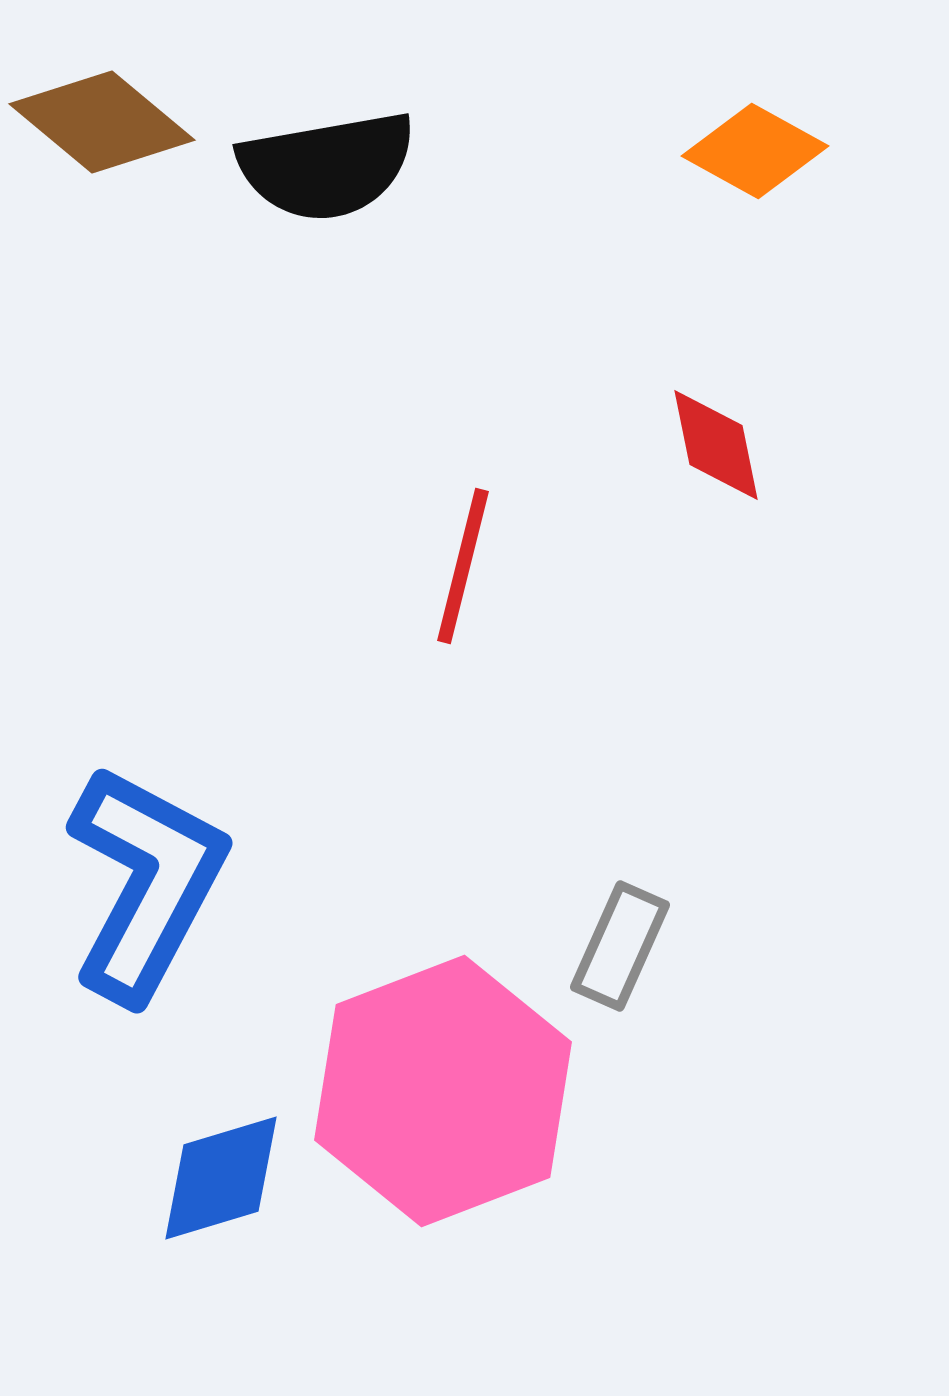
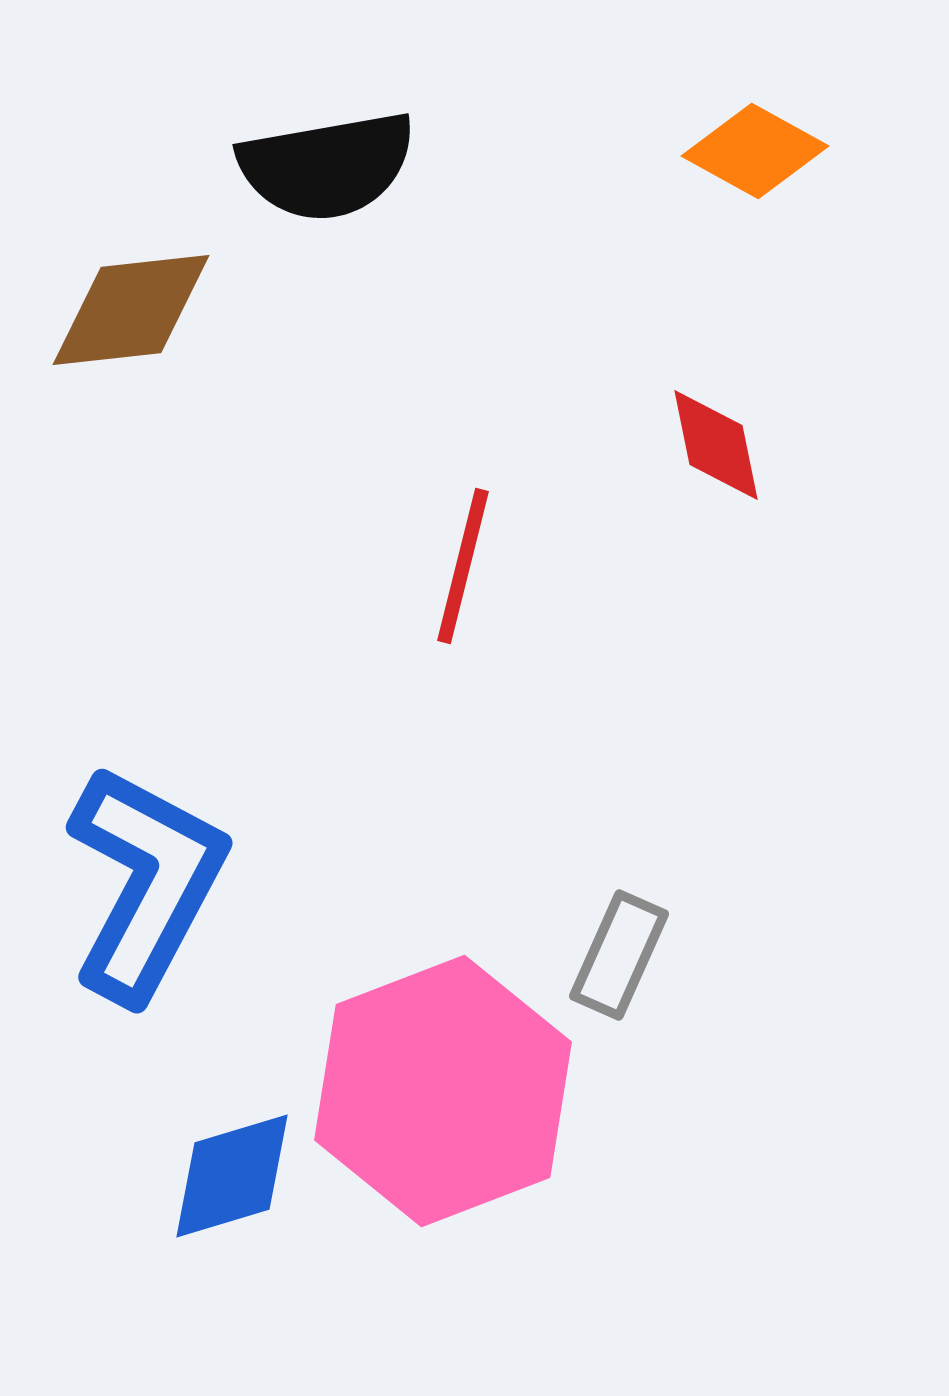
brown diamond: moved 29 px right, 188 px down; rotated 46 degrees counterclockwise
gray rectangle: moved 1 px left, 9 px down
blue diamond: moved 11 px right, 2 px up
